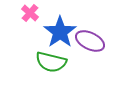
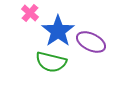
blue star: moved 2 px left, 1 px up
purple ellipse: moved 1 px right, 1 px down
